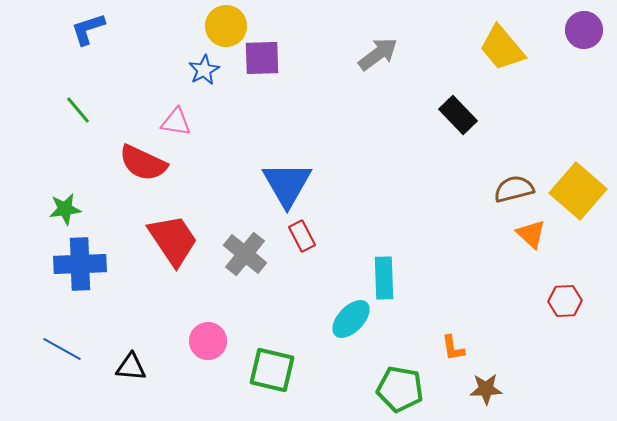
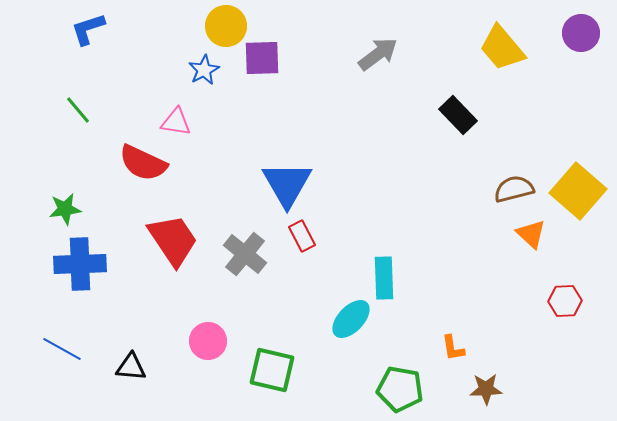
purple circle: moved 3 px left, 3 px down
